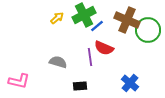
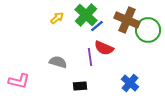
green cross: moved 2 px right; rotated 20 degrees counterclockwise
